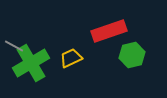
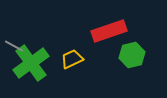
yellow trapezoid: moved 1 px right, 1 px down
green cross: rotated 6 degrees counterclockwise
